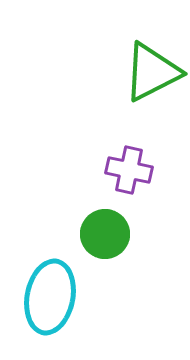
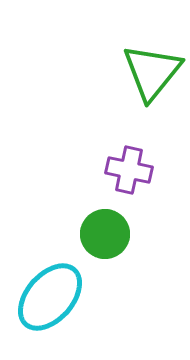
green triangle: rotated 24 degrees counterclockwise
cyan ellipse: rotated 30 degrees clockwise
